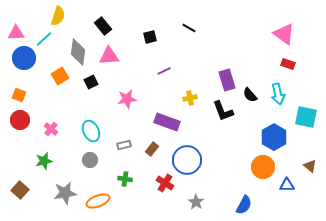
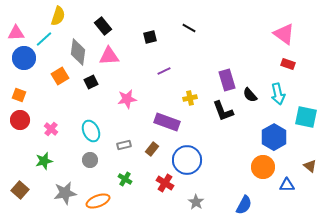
green cross at (125, 179): rotated 24 degrees clockwise
